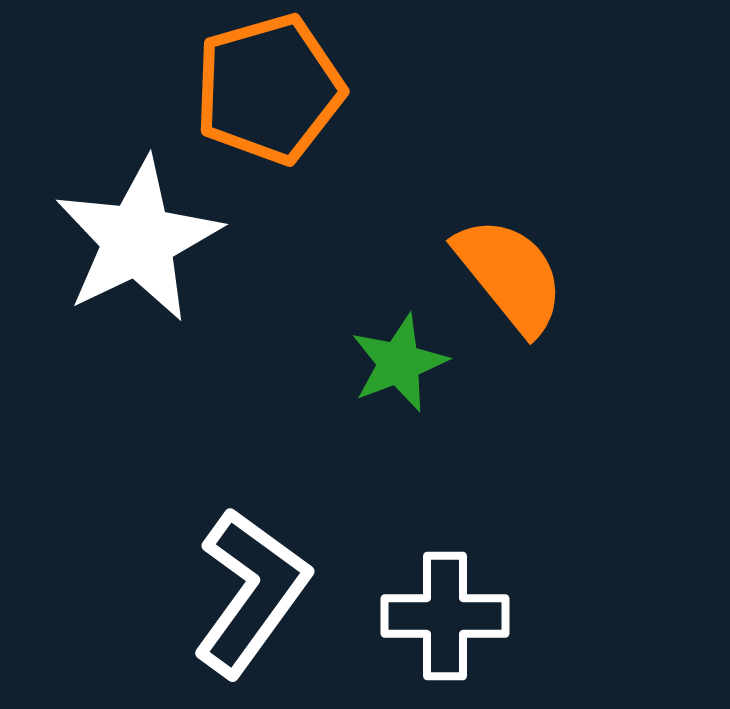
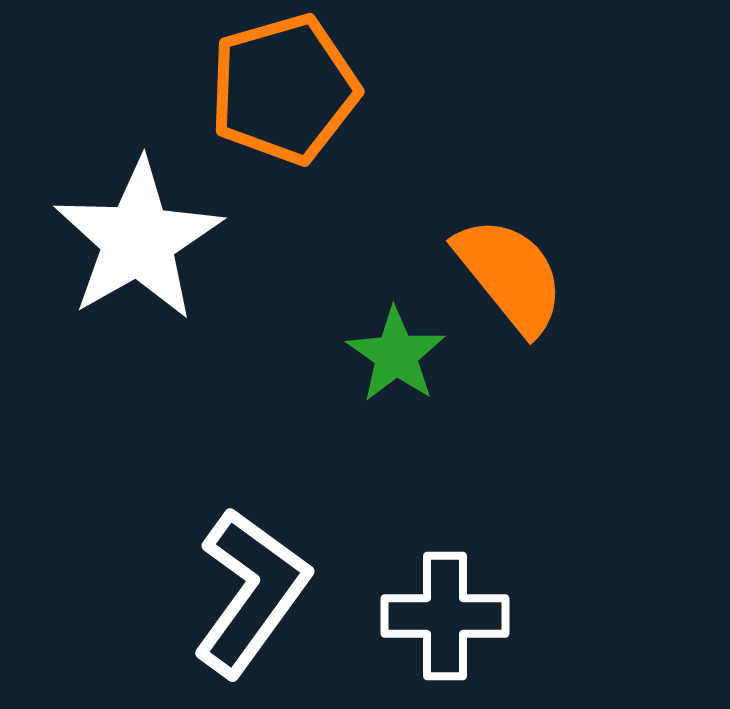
orange pentagon: moved 15 px right
white star: rotated 4 degrees counterclockwise
green star: moved 3 px left, 8 px up; rotated 16 degrees counterclockwise
